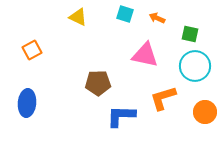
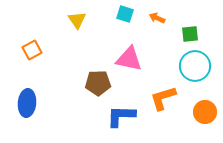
yellow triangle: moved 1 px left, 3 px down; rotated 30 degrees clockwise
green square: rotated 18 degrees counterclockwise
pink triangle: moved 16 px left, 4 px down
